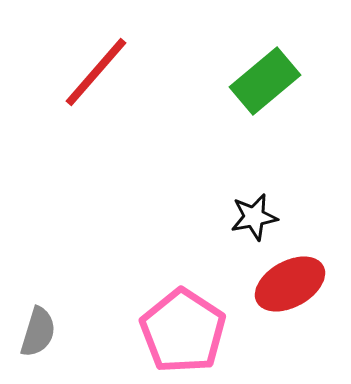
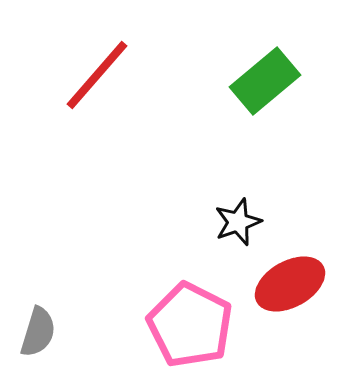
red line: moved 1 px right, 3 px down
black star: moved 16 px left, 5 px down; rotated 9 degrees counterclockwise
pink pentagon: moved 7 px right, 6 px up; rotated 6 degrees counterclockwise
